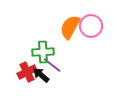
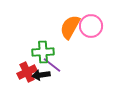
black arrow: rotated 48 degrees counterclockwise
